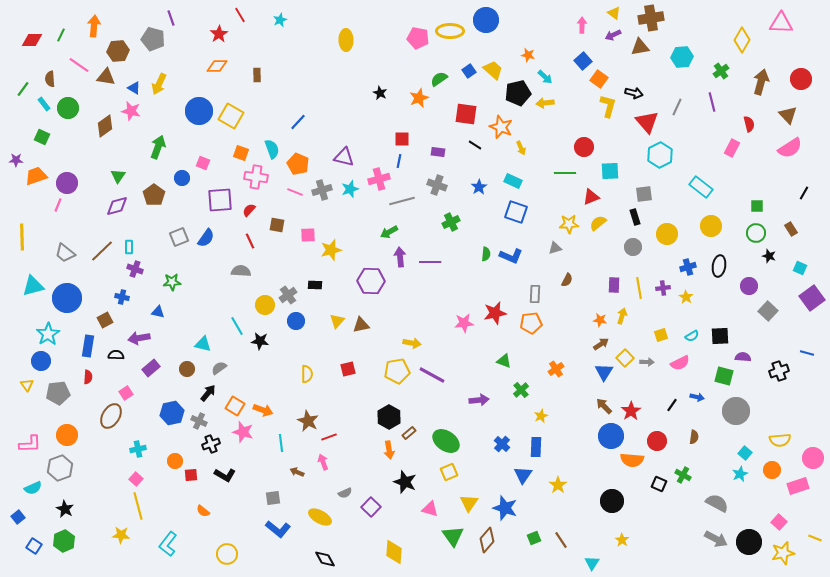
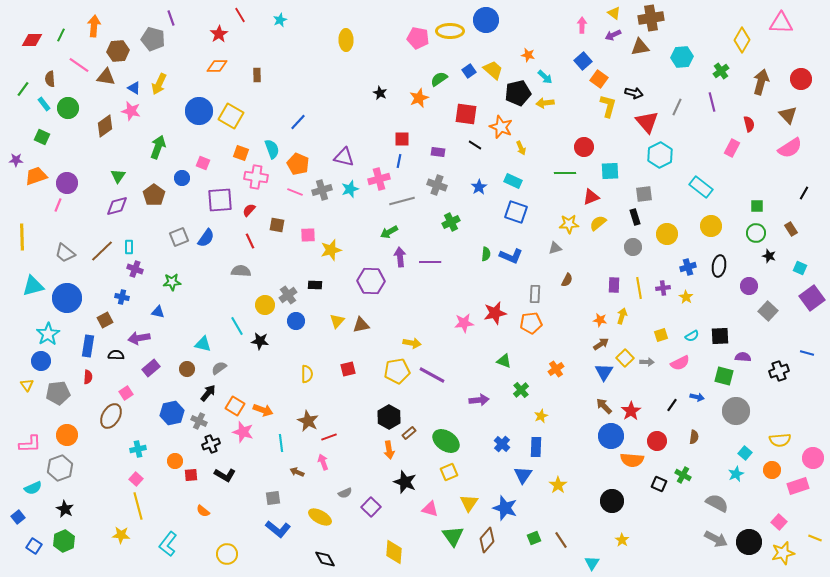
cyan star at (740, 474): moved 4 px left
